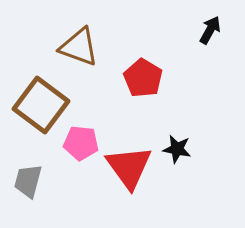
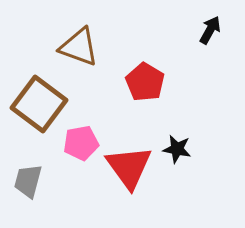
red pentagon: moved 2 px right, 4 px down
brown square: moved 2 px left, 1 px up
pink pentagon: rotated 16 degrees counterclockwise
